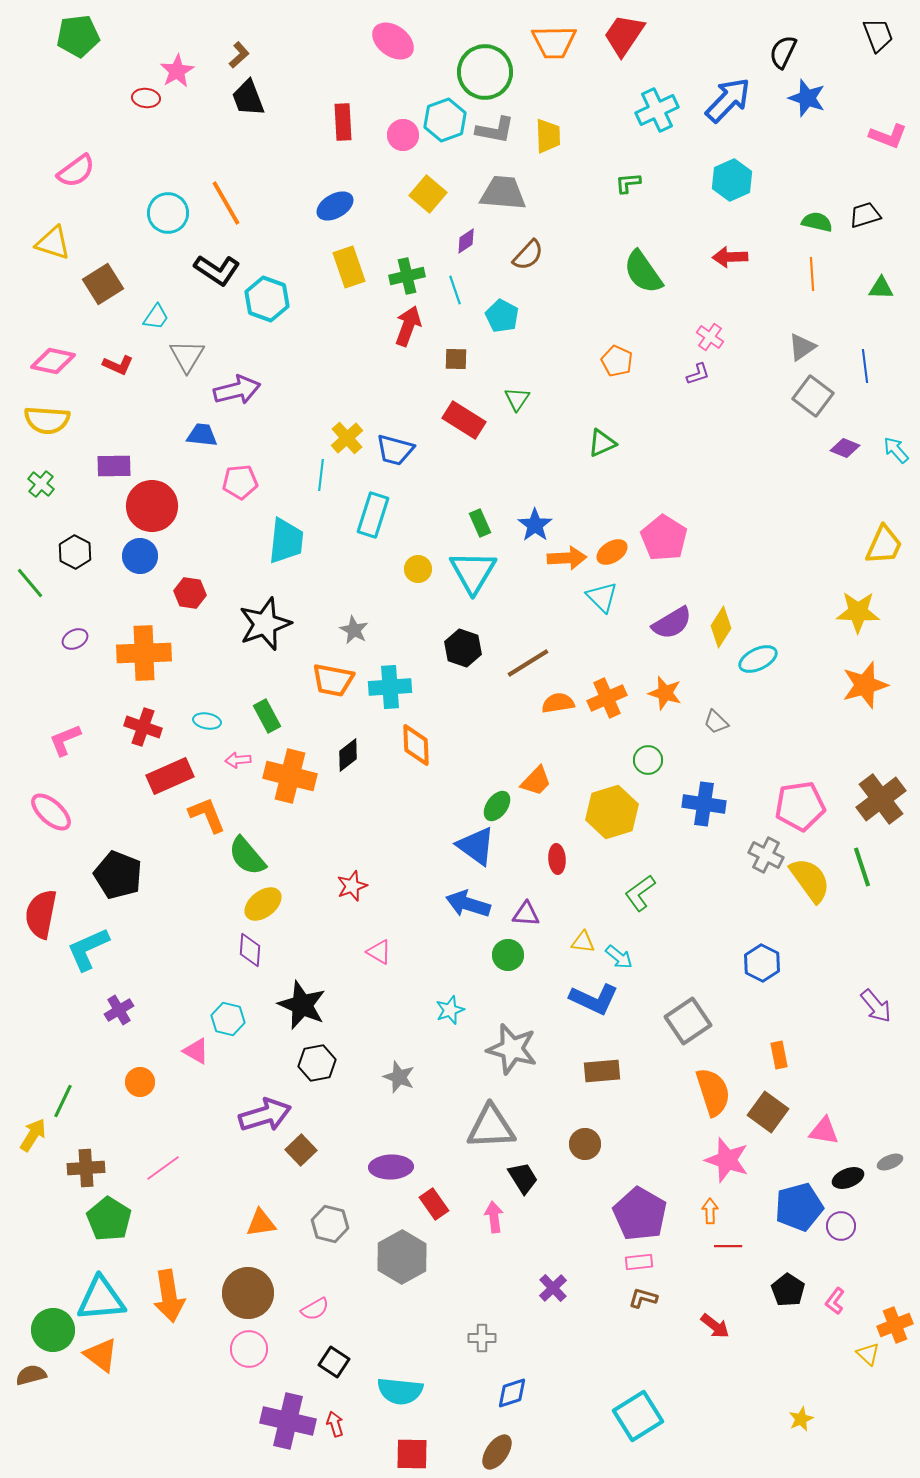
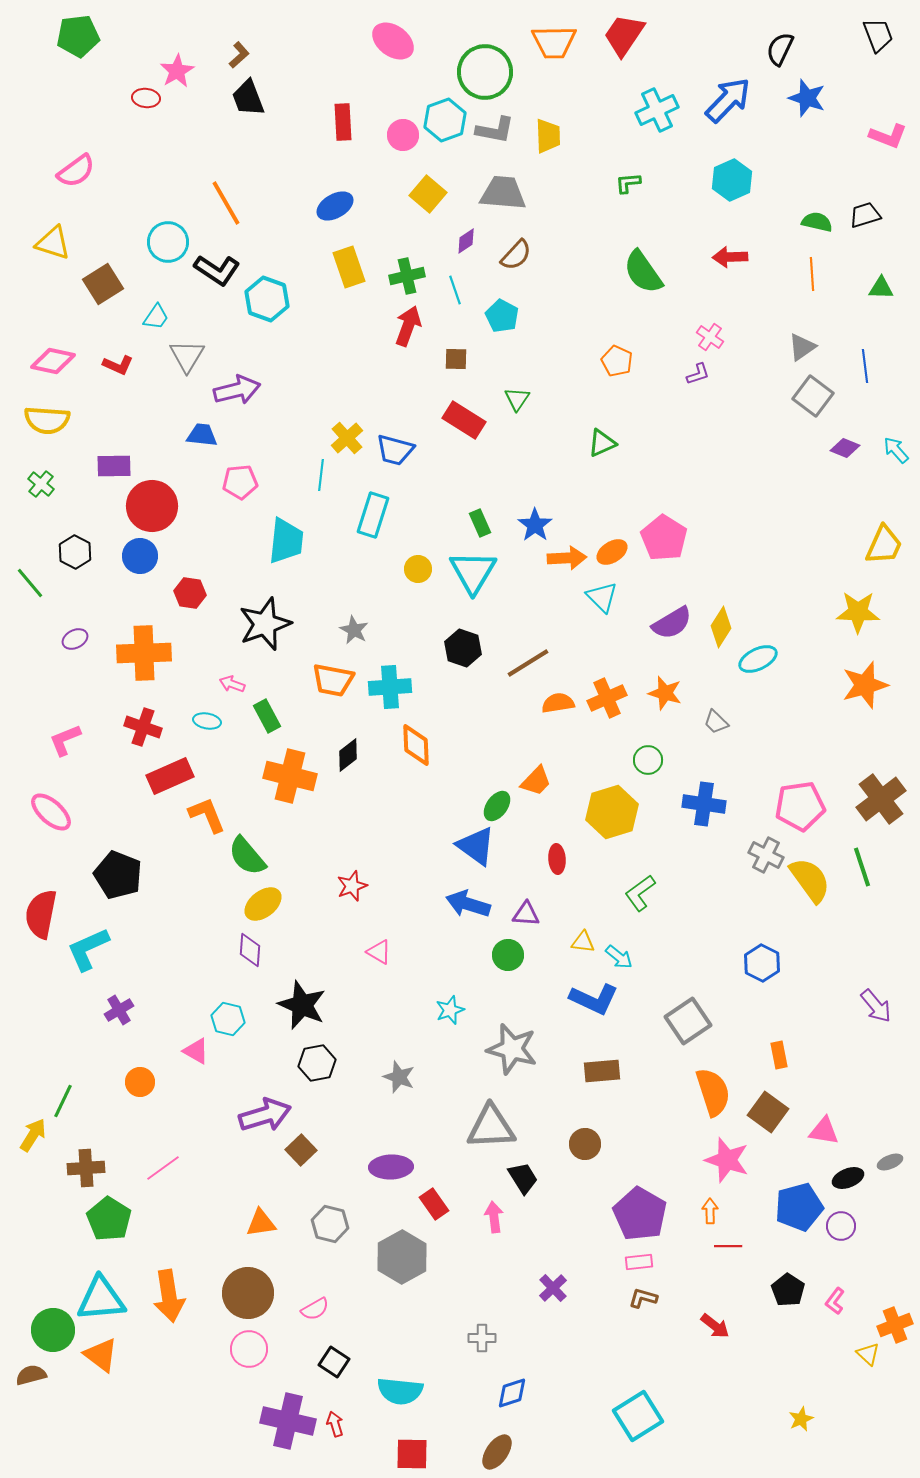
black semicircle at (783, 52): moved 3 px left, 3 px up
cyan circle at (168, 213): moved 29 px down
brown semicircle at (528, 255): moved 12 px left
pink arrow at (238, 760): moved 6 px left, 76 px up; rotated 25 degrees clockwise
